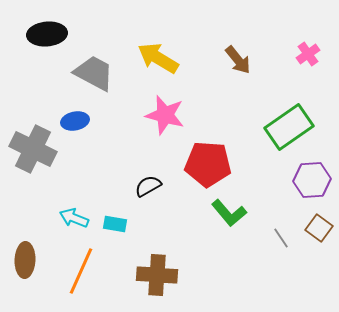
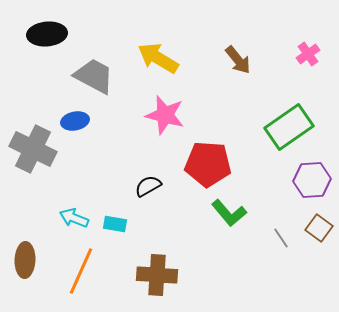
gray trapezoid: moved 3 px down
